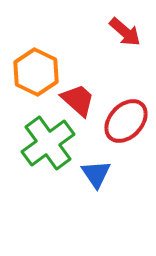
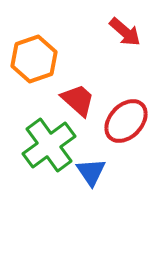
orange hexagon: moved 2 px left, 13 px up; rotated 15 degrees clockwise
green cross: moved 1 px right, 2 px down
blue triangle: moved 5 px left, 2 px up
